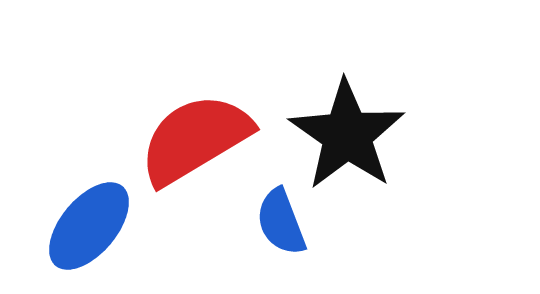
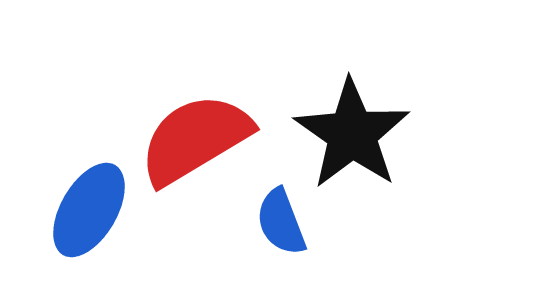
black star: moved 5 px right, 1 px up
blue ellipse: moved 16 px up; rotated 10 degrees counterclockwise
